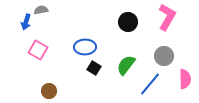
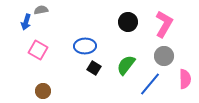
pink L-shape: moved 3 px left, 7 px down
blue ellipse: moved 1 px up
brown circle: moved 6 px left
